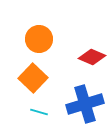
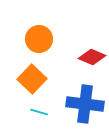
orange square: moved 1 px left, 1 px down
blue cross: rotated 24 degrees clockwise
